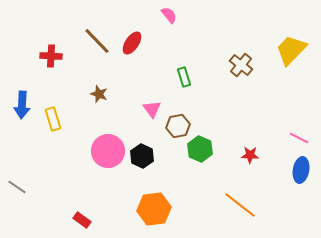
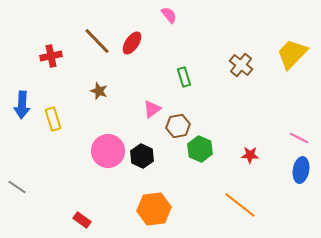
yellow trapezoid: moved 1 px right, 4 px down
red cross: rotated 15 degrees counterclockwise
brown star: moved 3 px up
pink triangle: rotated 30 degrees clockwise
